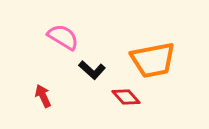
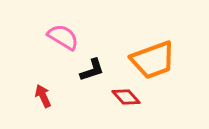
orange trapezoid: rotated 9 degrees counterclockwise
black L-shape: rotated 60 degrees counterclockwise
